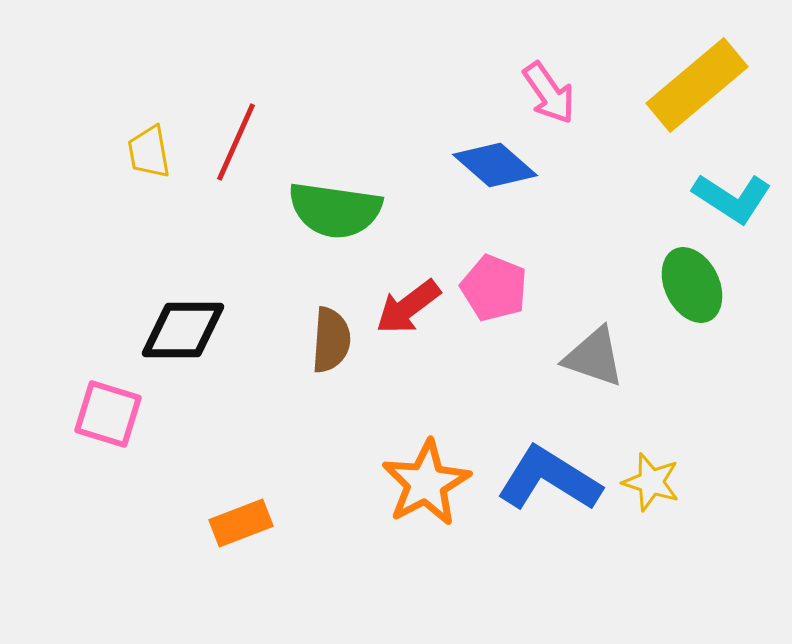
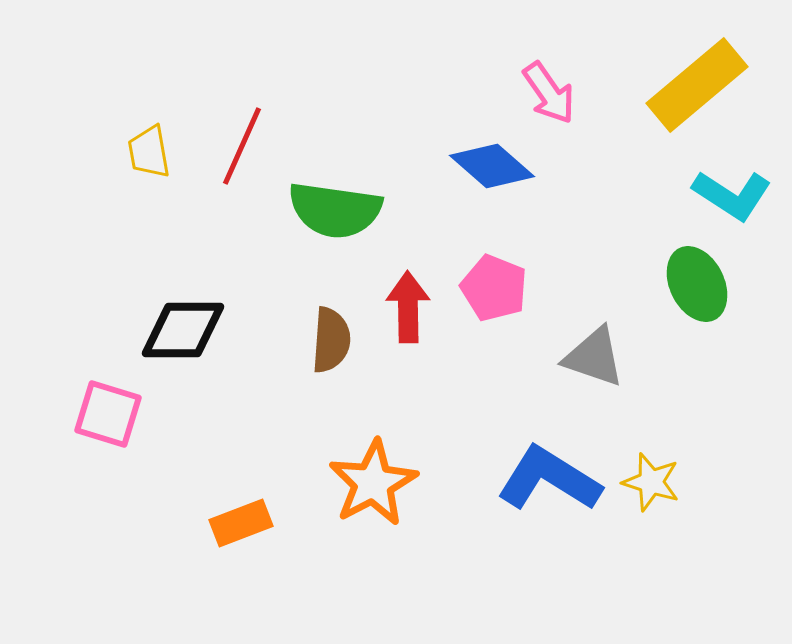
red line: moved 6 px right, 4 px down
blue diamond: moved 3 px left, 1 px down
cyan L-shape: moved 3 px up
green ellipse: moved 5 px right, 1 px up
red arrow: rotated 126 degrees clockwise
orange star: moved 53 px left
